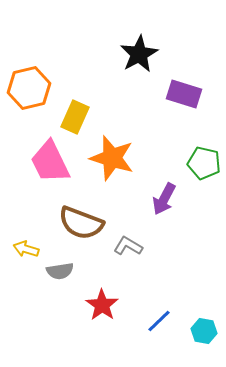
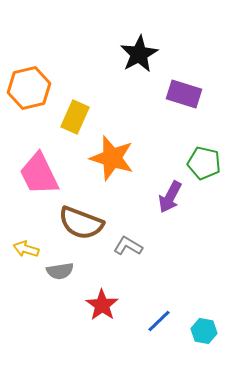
pink trapezoid: moved 11 px left, 12 px down
purple arrow: moved 6 px right, 2 px up
